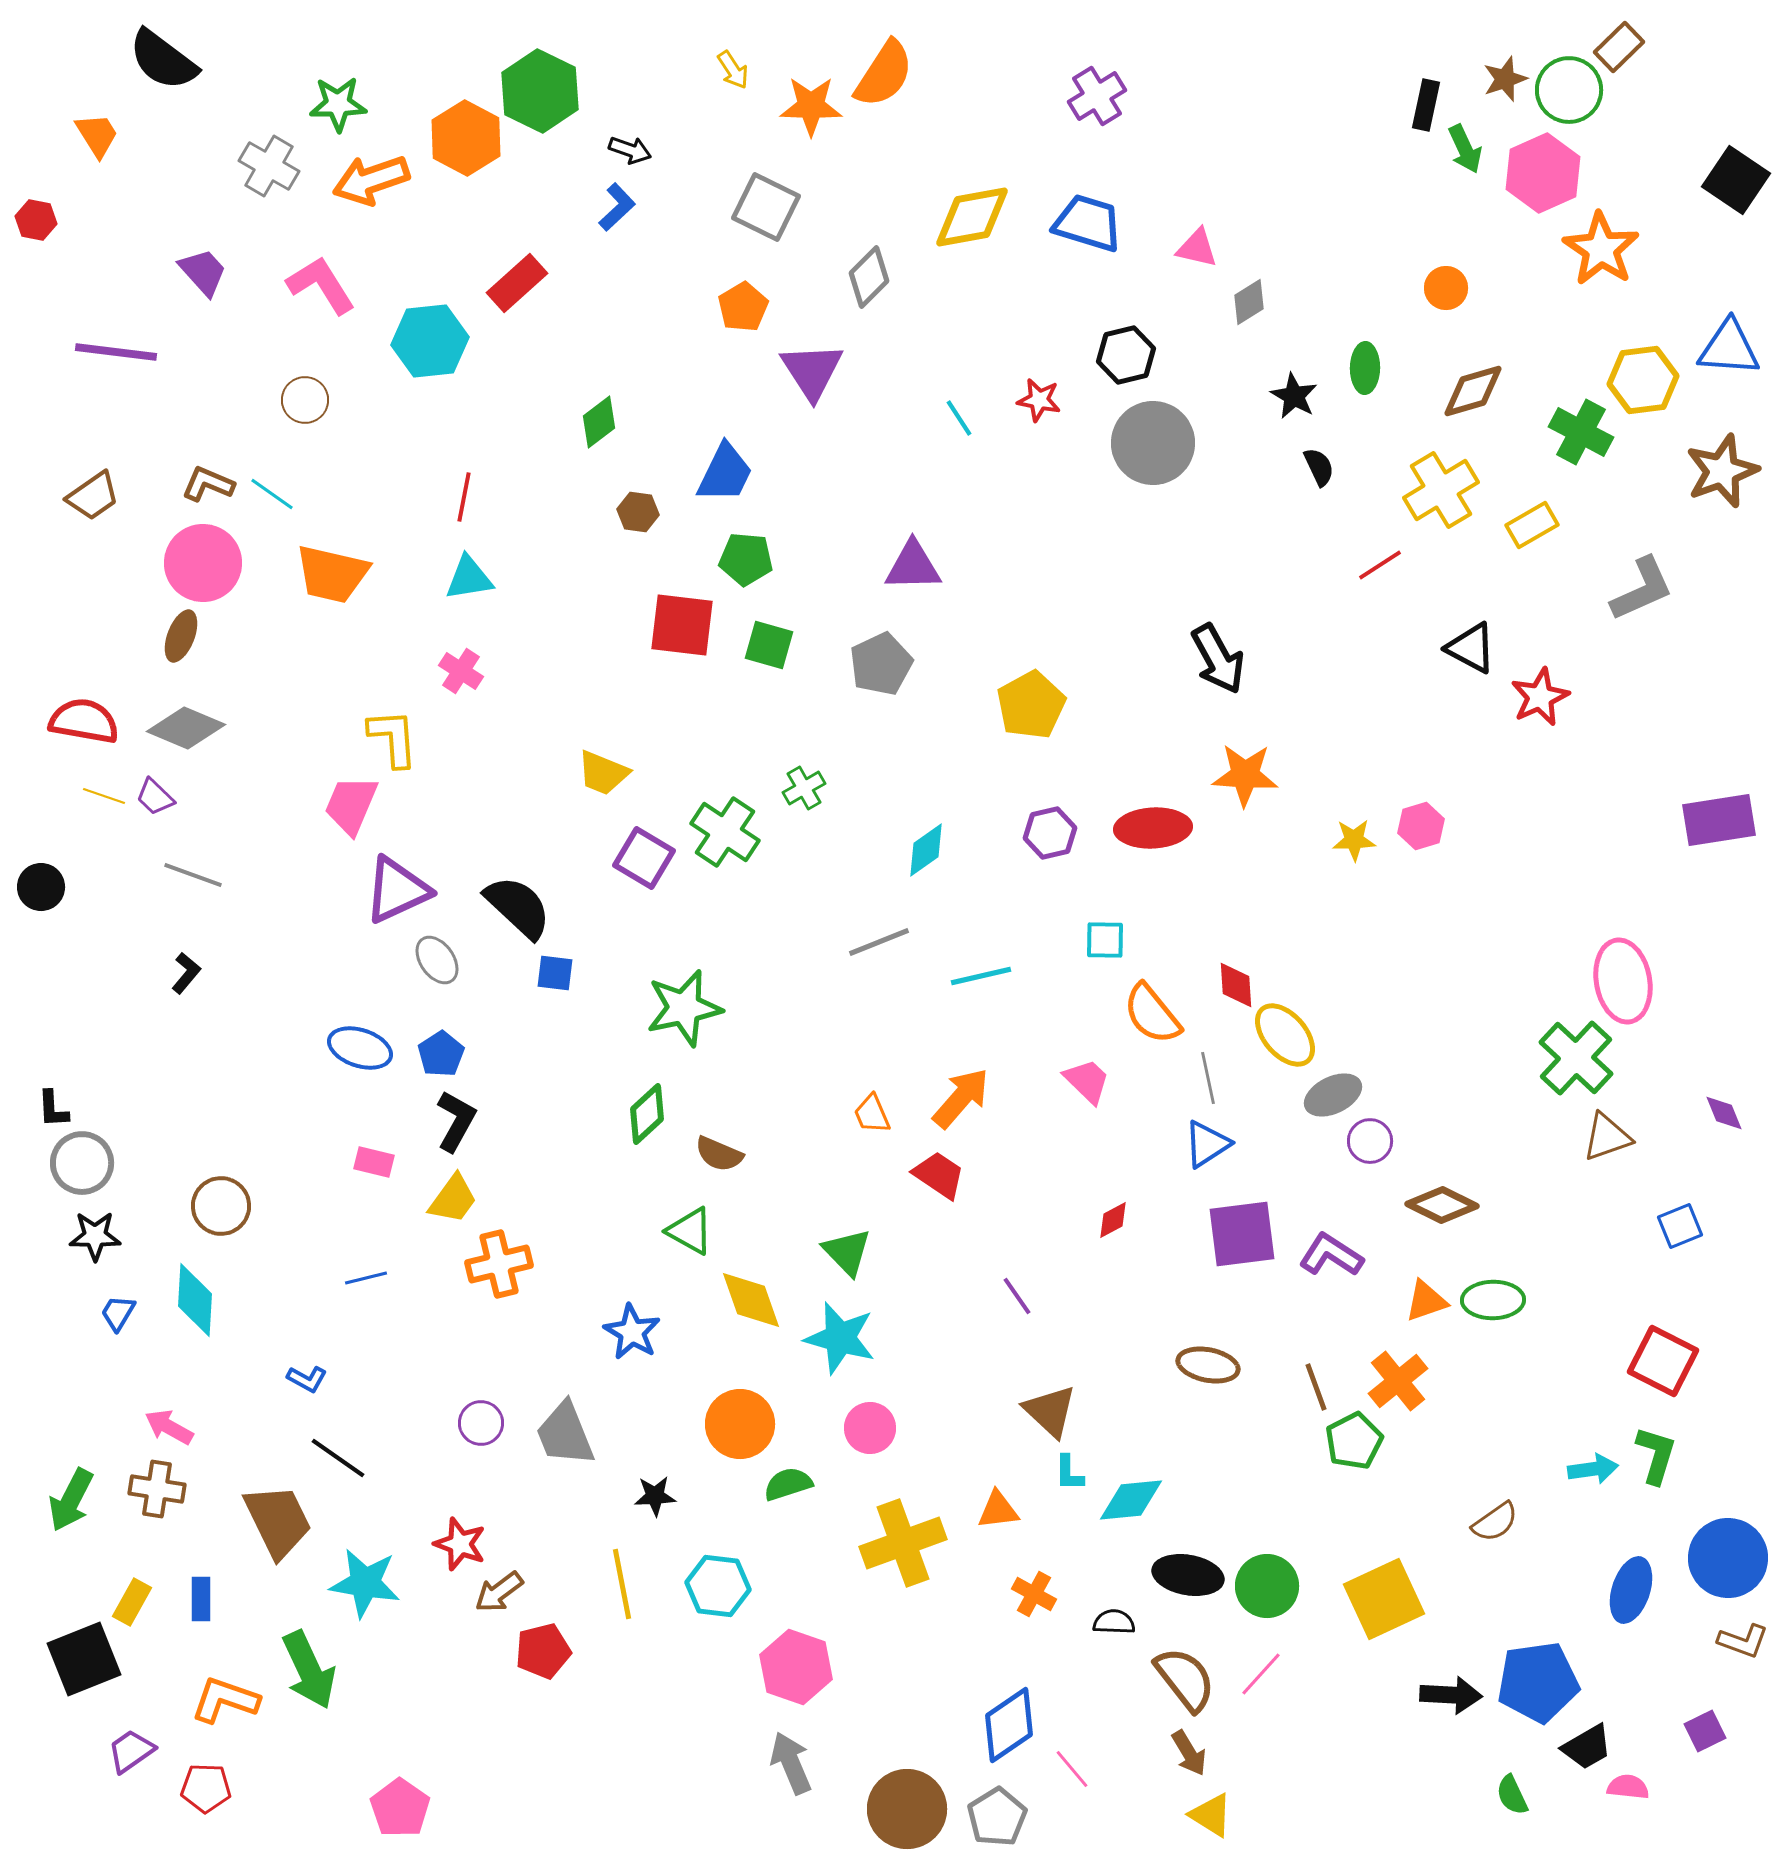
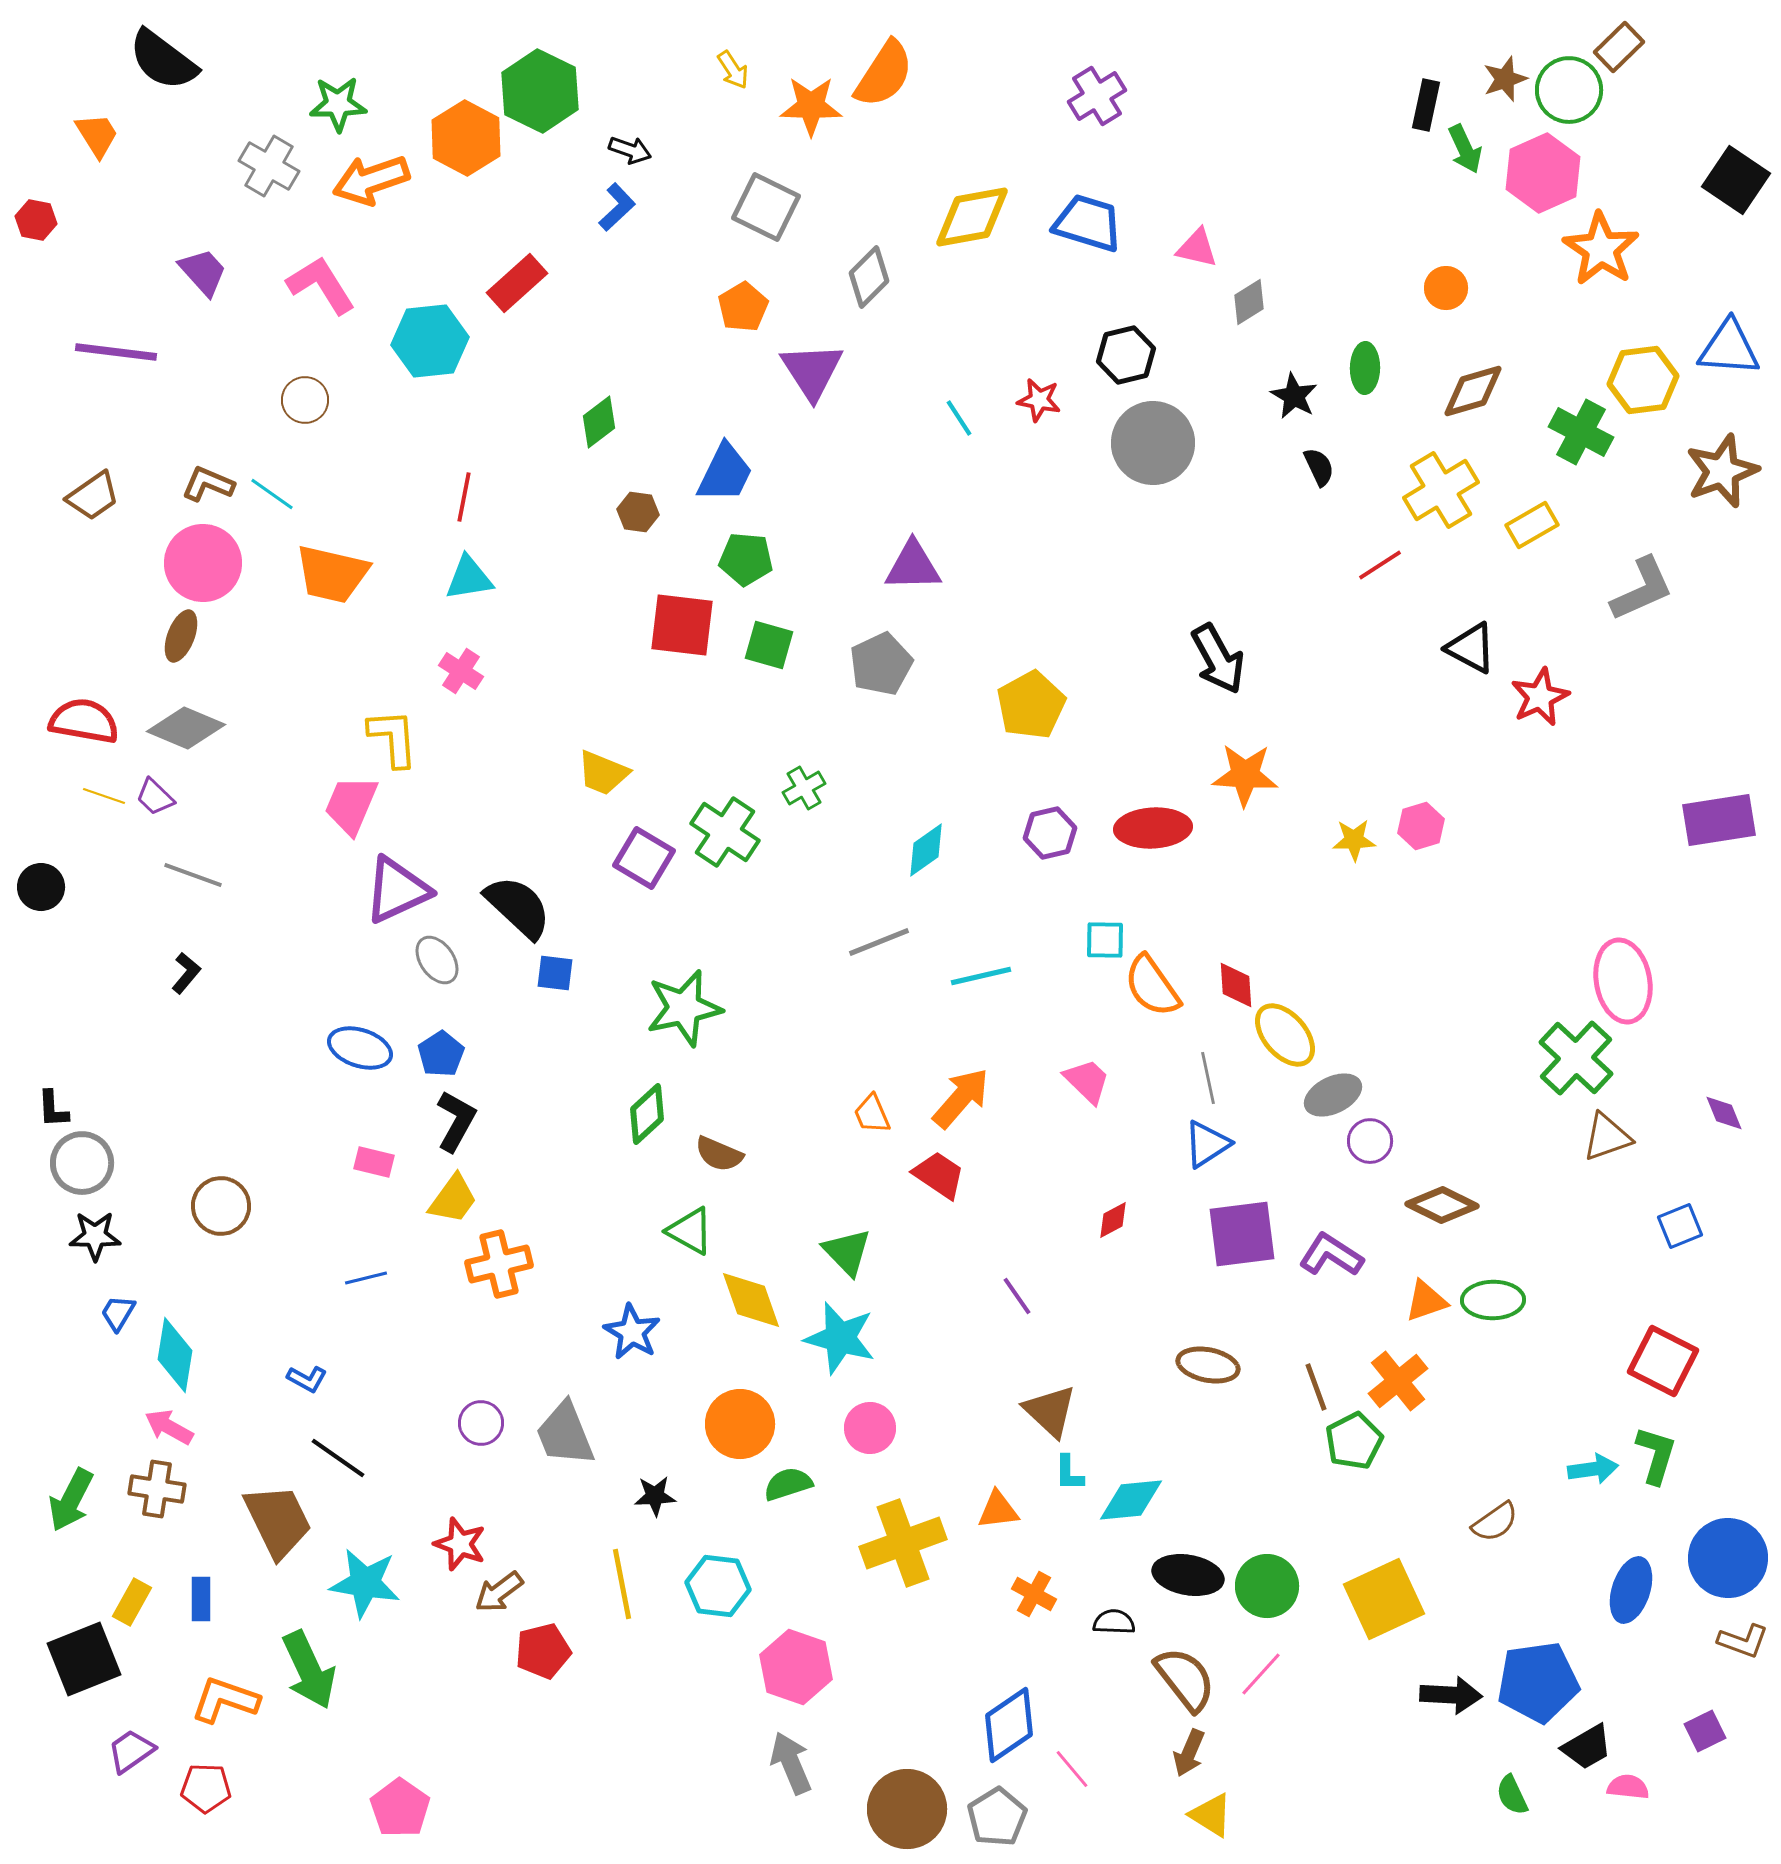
orange semicircle at (1152, 1014): moved 28 px up; rotated 4 degrees clockwise
cyan diamond at (195, 1300): moved 20 px left, 55 px down; rotated 6 degrees clockwise
brown arrow at (1189, 1753): rotated 54 degrees clockwise
